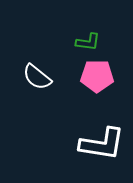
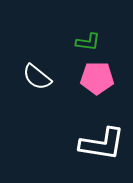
pink pentagon: moved 2 px down
